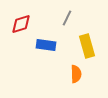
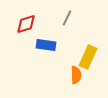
red diamond: moved 5 px right
yellow rectangle: moved 1 px right, 11 px down; rotated 40 degrees clockwise
orange semicircle: moved 1 px down
